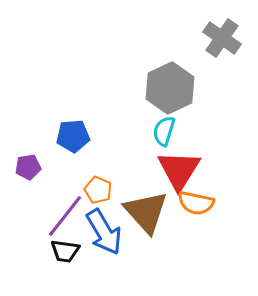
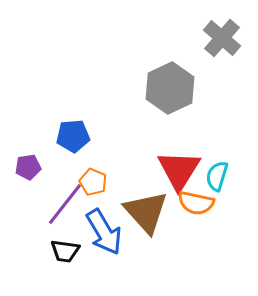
gray cross: rotated 6 degrees clockwise
cyan semicircle: moved 53 px right, 45 px down
orange pentagon: moved 5 px left, 8 px up
purple line: moved 12 px up
